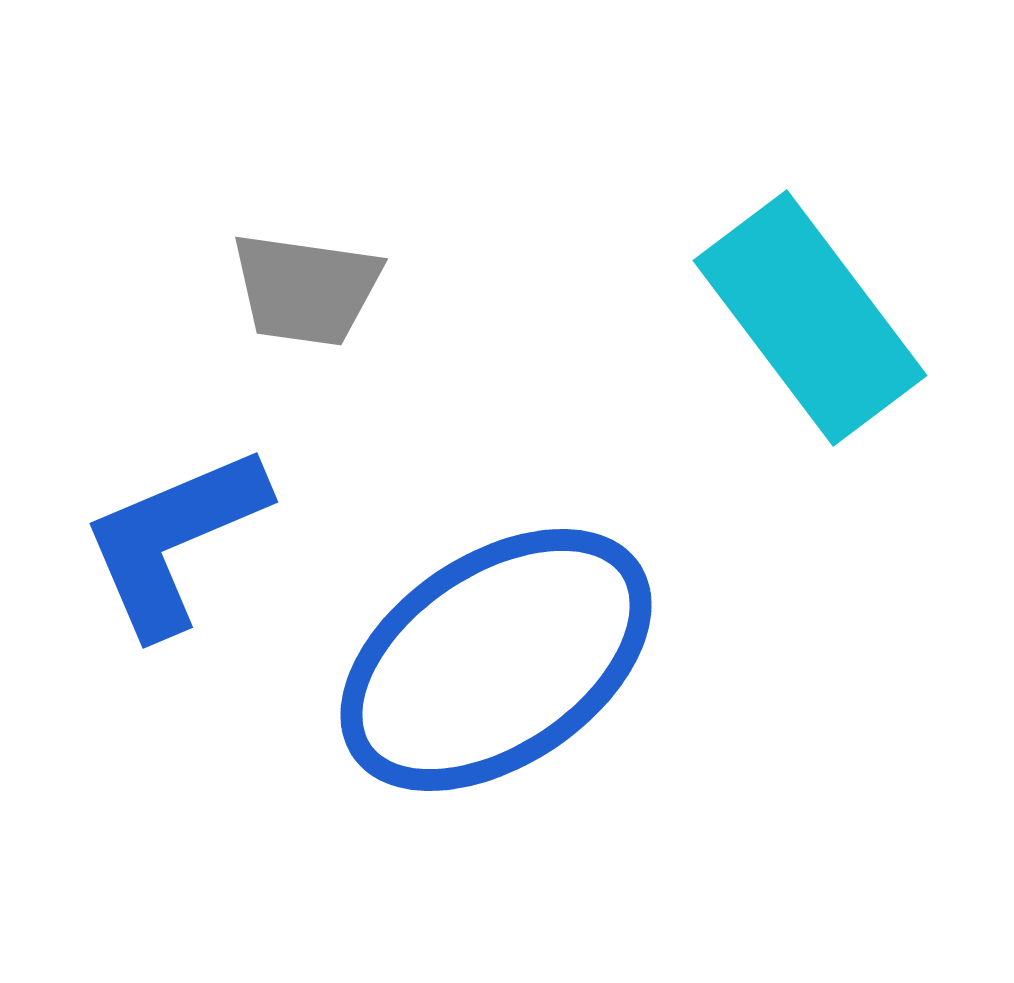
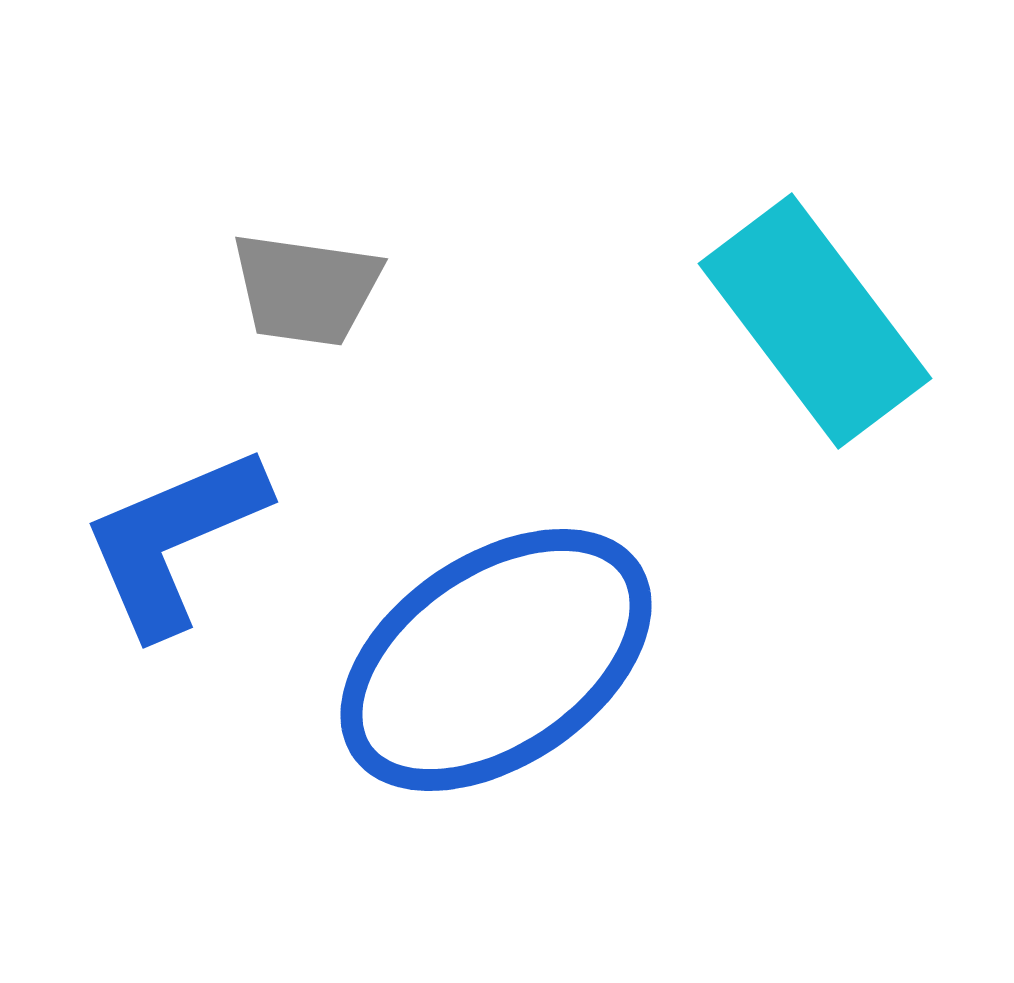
cyan rectangle: moved 5 px right, 3 px down
